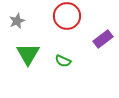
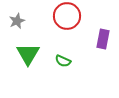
purple rectangle: rotated 42 degrees counterclockwise
